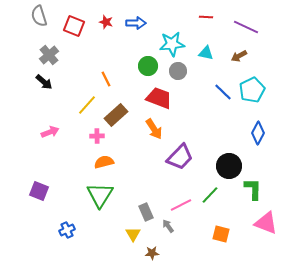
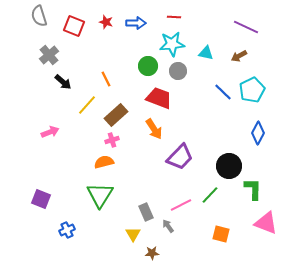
red line: moved 32 px left
black arrow: moved 19 px right
pink cross: moved 15 px right, 4 px down; rotated 16 degrees counterclockwise
purple square: moved 2 px right, 8 px down
